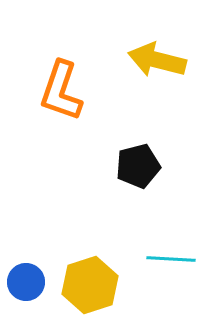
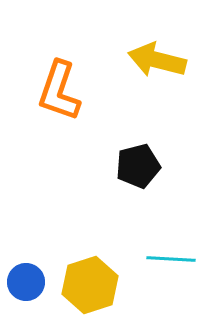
orange L-shape: moved 2 px left
